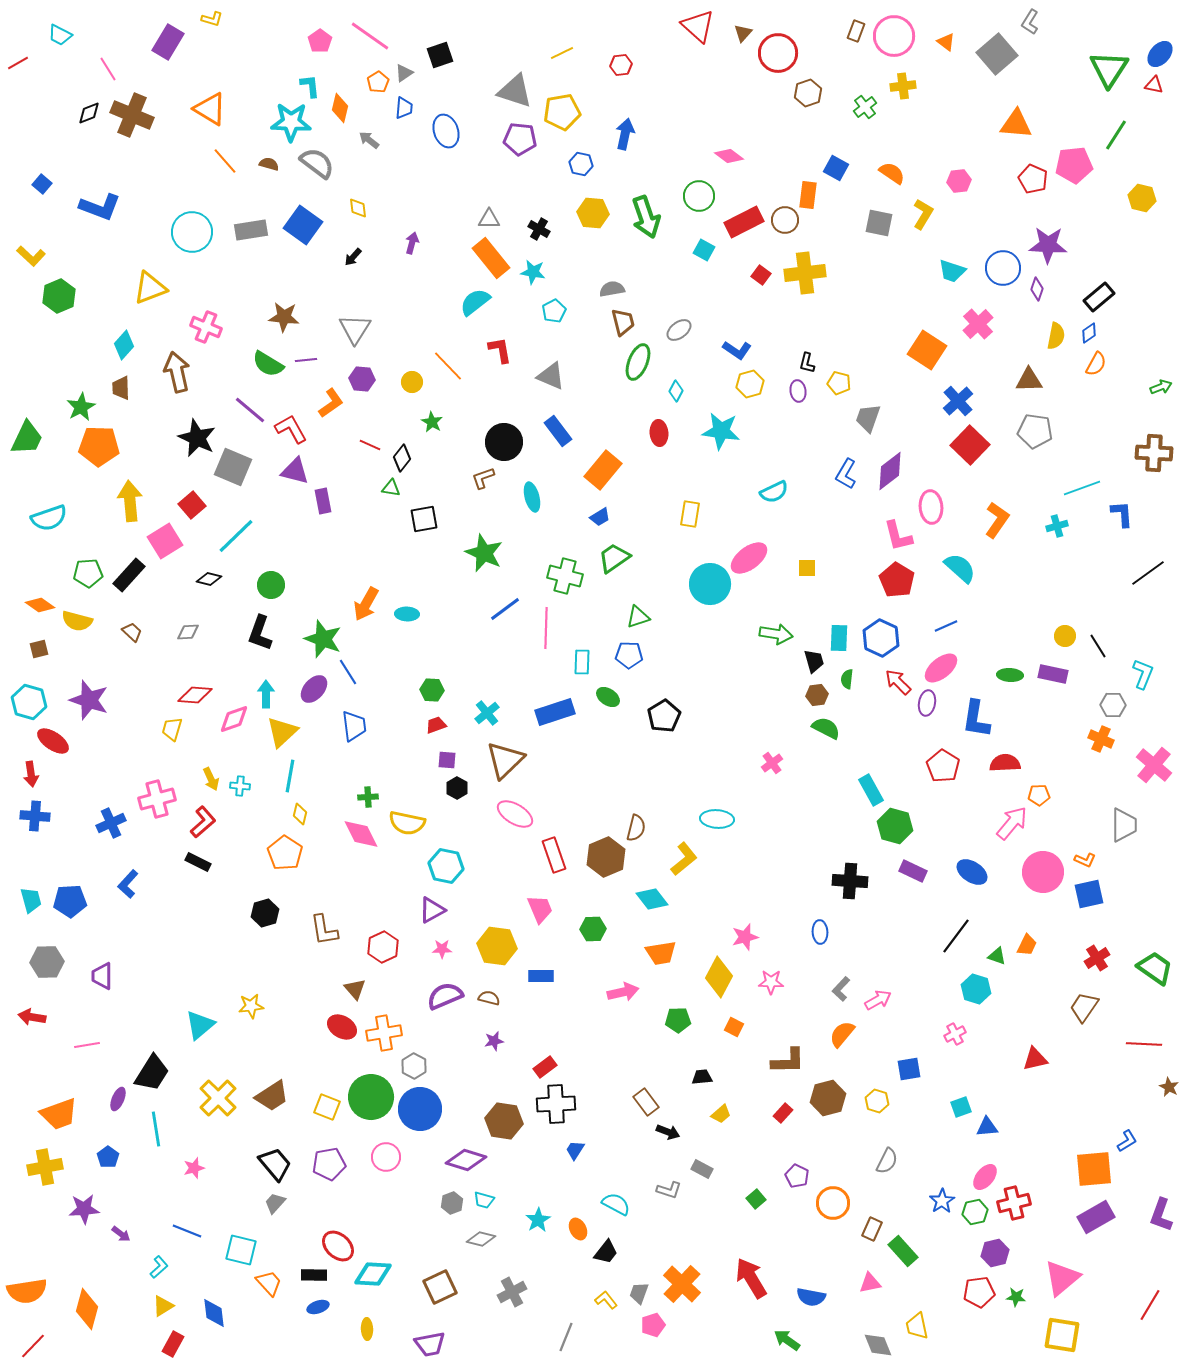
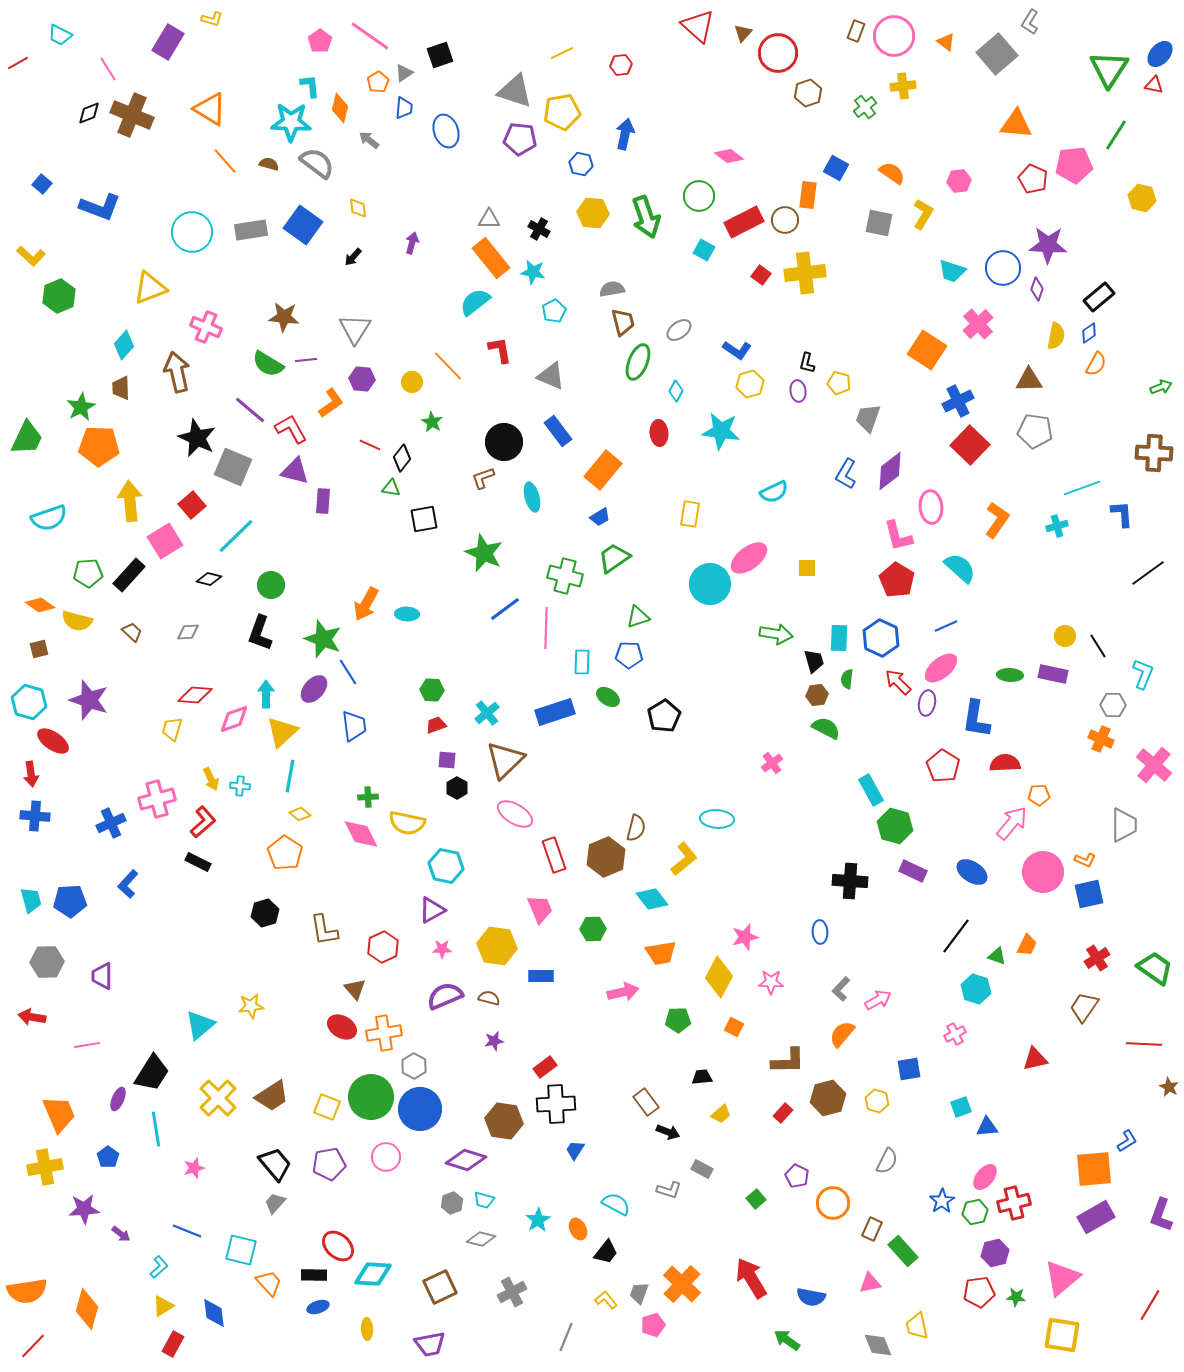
blue cross at (958, 401): rotated 16 degrees clockwise
purple rectangle at (323, 501): rotated 15 degrees clockwise
yellow diamond at (300, 814): rotated 65 degrees counterclockwise
orange trapezoid at (59, 1114): rotated 93 degrees counterclockwise
